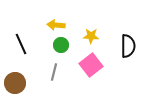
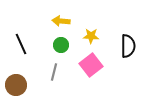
yellow arrow: moved 5 px right, 4 px up
brown circle: moved 1 px right, 2 px down
